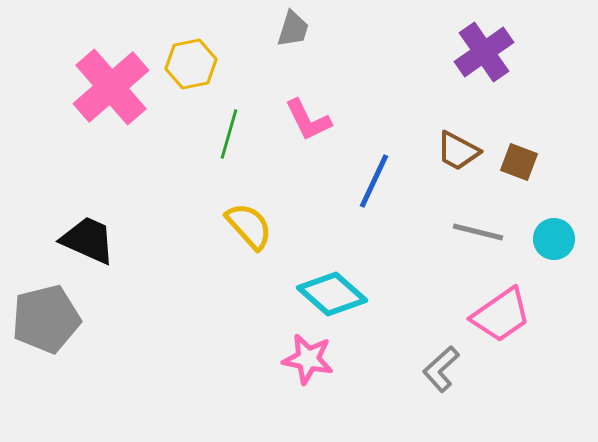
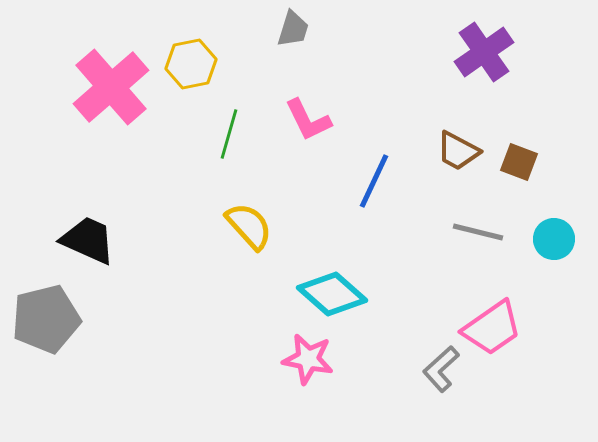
pink trapezoid: moved 9 px left, 13 px down
